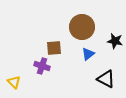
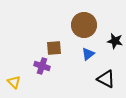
brown circle: moved 2 px right, 2 px up
